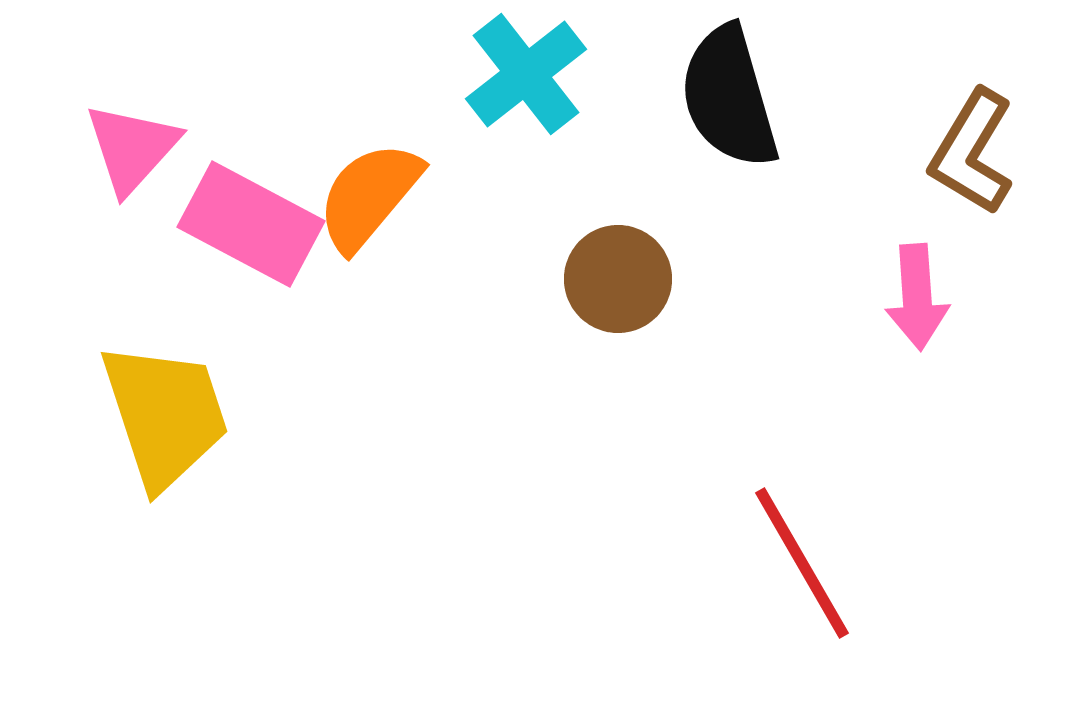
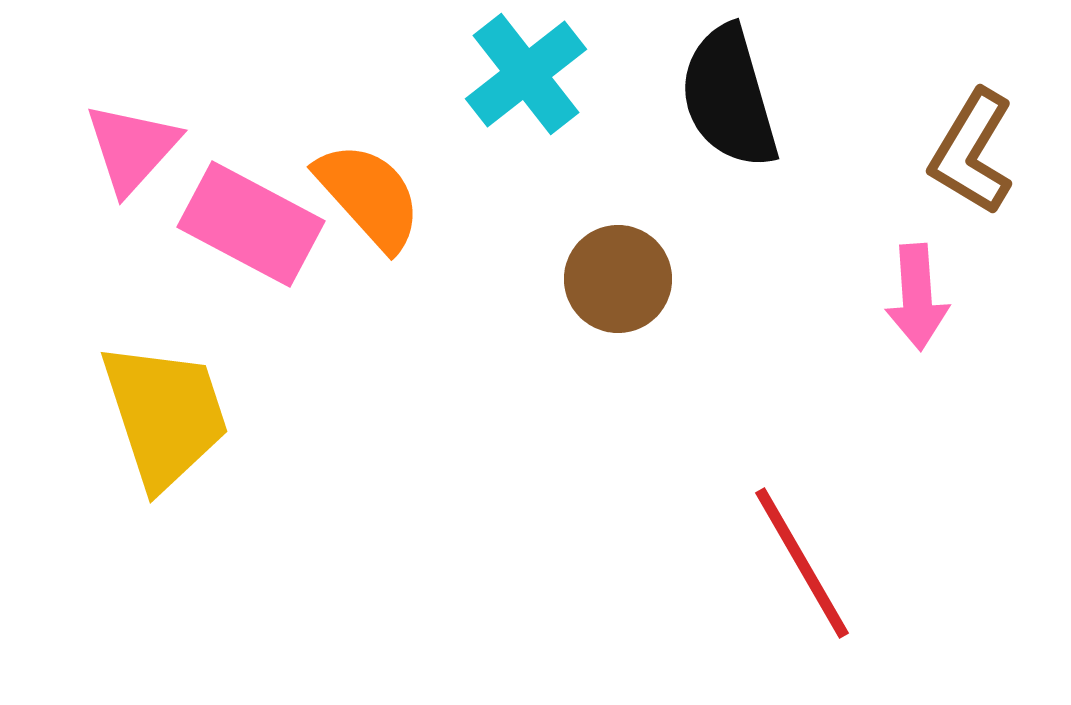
orange semicircle: rotated 98 degrees clockwise
